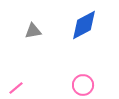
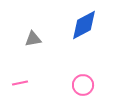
gray triangle: moved 8 px down
pink line: moved 4 px right, 5 px up; rotated 28 degrees clockwise
